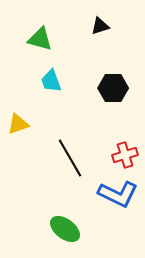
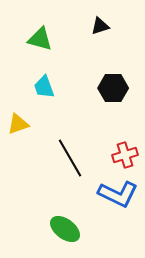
cyan trapezoid: moved 7 px left, 6 px down
